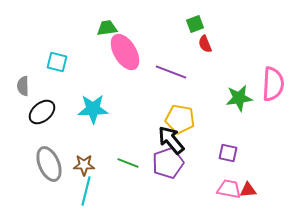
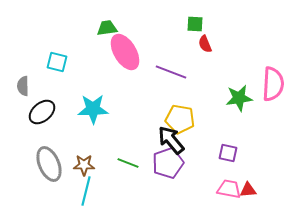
green square: rotated 24 degrees clockwise
